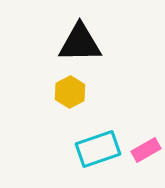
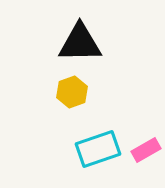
yellow hexagon: moved 2 px right; rotated 8 degrees clockwise
